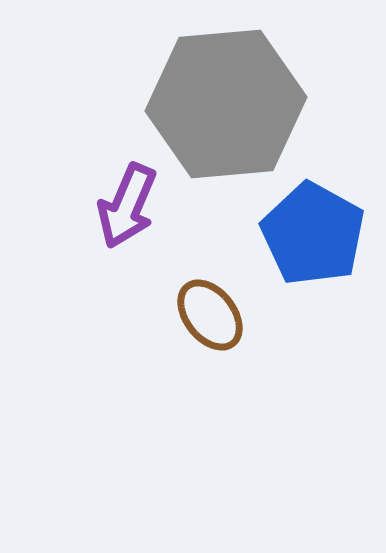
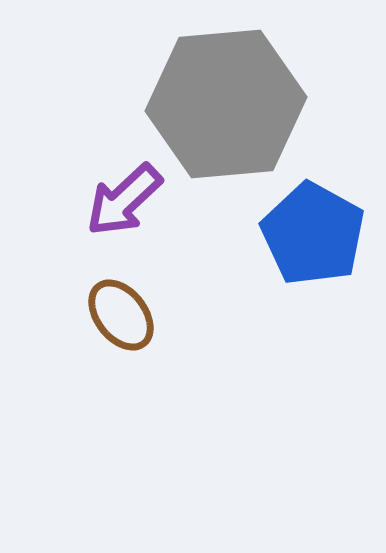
purple arrow: moved 3 px left, 6 px up; rotated 24 degrees clockwise
brown ellipse: moved 89 px left
